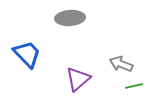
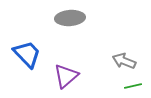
gray arrow: moved 3 px right, 3 px up
purple triangle: moved 12 px left, 3 px up
green line: moved 1 px left
